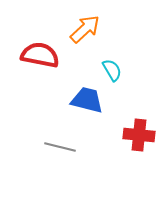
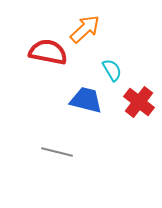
red semicircle: moved 8 px right, 3 px up
blue trapezoid: moved 1 px left
red cross: moved 33 px up; rotated 32 degrees clockwise
gray line: moved 3 px left, 5 px down
